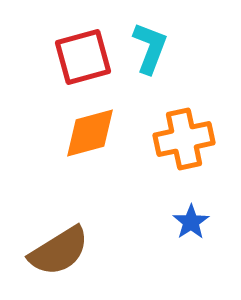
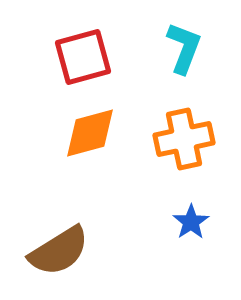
cyan L-shape: moved 34 px right
